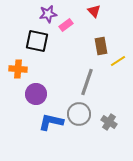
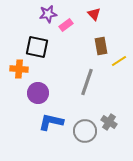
red triangle: moved 3 px down
black square: moved 6 px down
yellow line: moved 1 px right
orange cross: moved 1 px right
purple circle: moved 2 px right, 1 px up
gray circle: moved 6 px right, 17 px down
